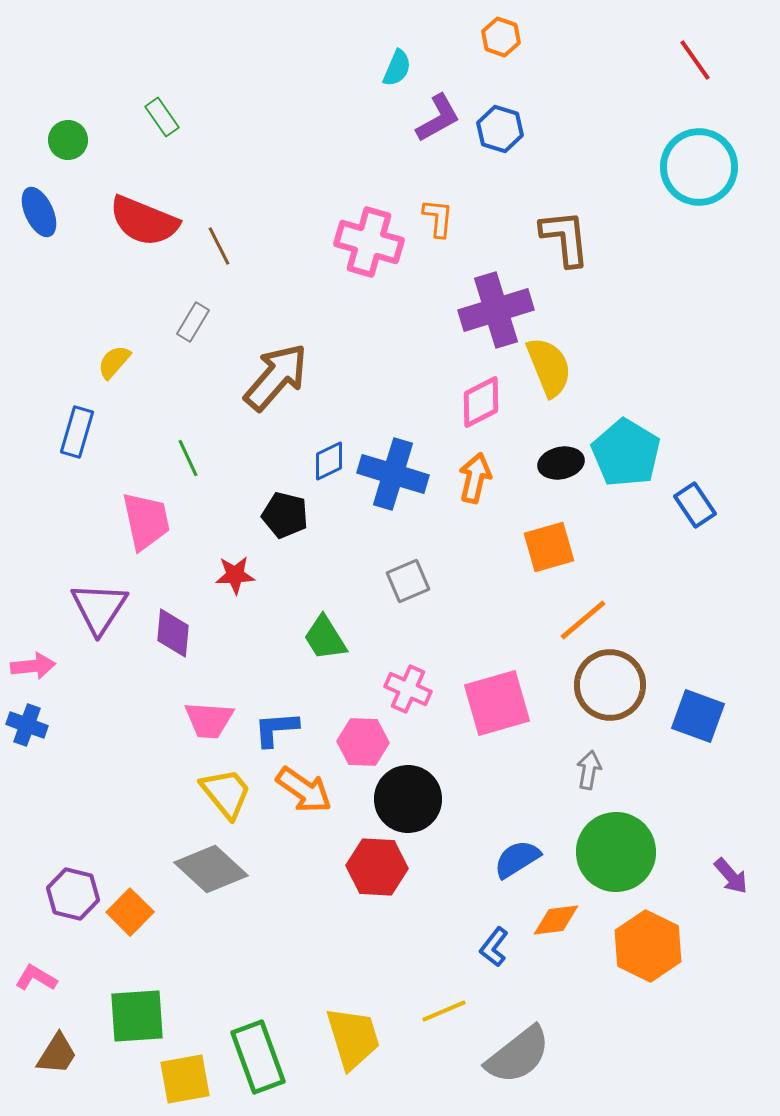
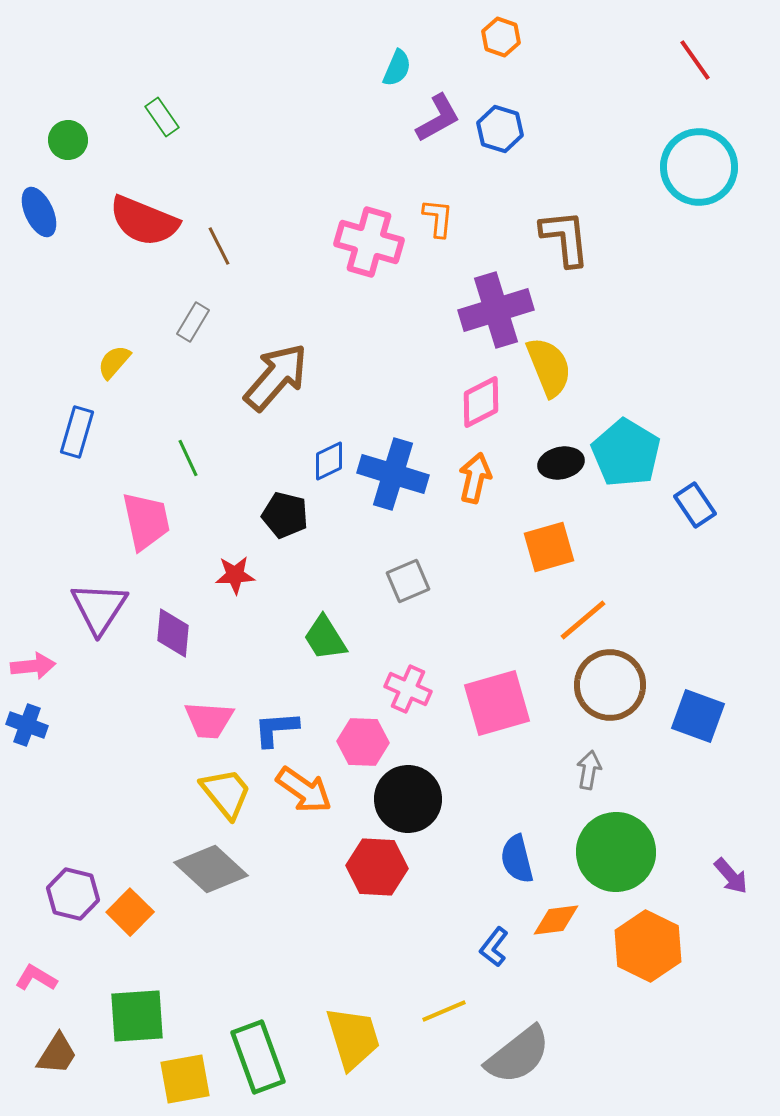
blue semicircle at (517, 859): rotated 72 degrees counterclockwise
